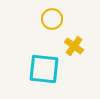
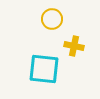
yellow cross: rotated 24 degrees counterclockwise
